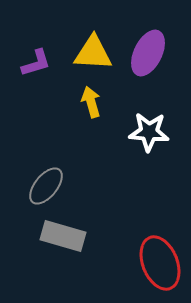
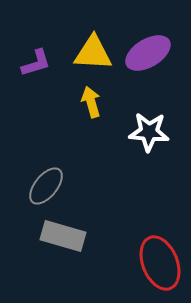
purple ellipse: rotated 33 degrees clockwise
